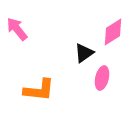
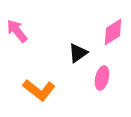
pink arrow: moved 2 px down
black triangle: moved 6 px left
orange L-shape: rotated 32 degrees clockwise
